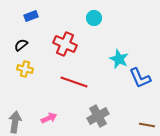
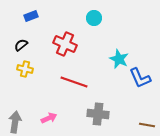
gray cross: moved 2 px up; rotated 35 degrees clockwise
